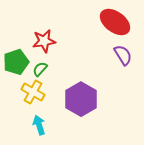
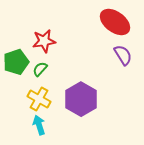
yellow cross: moved 6 px right, 7 px down
